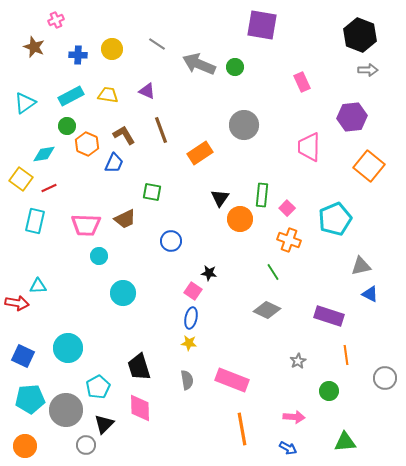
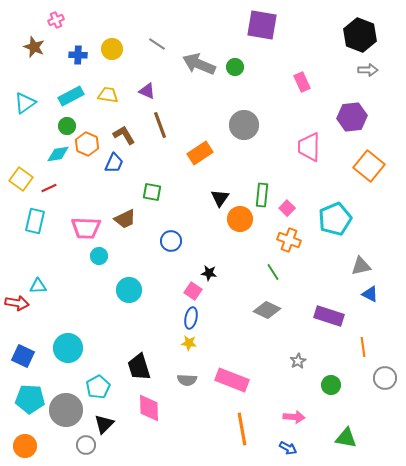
brown line at (161, 130): moved 1 px left, 5 px up
cyan diamond at (44, 154): moved 14 px right
pink trapezoid at (86, 225): moved 3 px down
cyan circle at (123, 293): moved 6 px right, 3 px up
orange line at (346, 355): moved 17 px right, 8 px up
gray semicircle at (187, 380): rotated 102 degrees clockwise
green circle at (329, 391): moved 2 px right, 6 px up
cyan pentagon at (30, 399): rotated 8 degrees clockwise
pink diamond at (140, 408): moved 9 px right
green triangle at (345, 442): moved 1 px right, 4 px up; rotated 15 degrees clockwise
